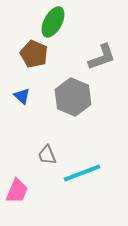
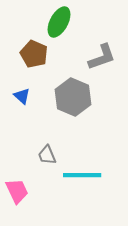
green ellipse: moved 6 px right
cyan line: moved 2 px down; rotated 21 degrees clockwise
pink trapezoid: rotated 48 degrees counterclockwise
